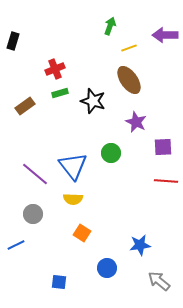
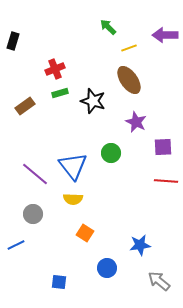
green arrow: moved 2 px left, 1 px down; rotated 66 degrees counterclockwise
orange square: moved 3 px right
